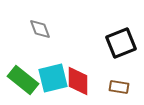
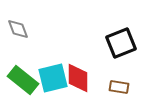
gray diamond: moved 22 px left
red diamond: moved 3 px up
